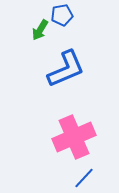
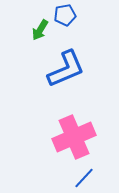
blue pentagon: moved 3 px right
